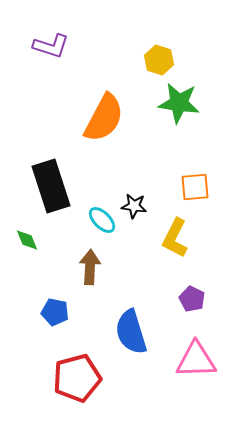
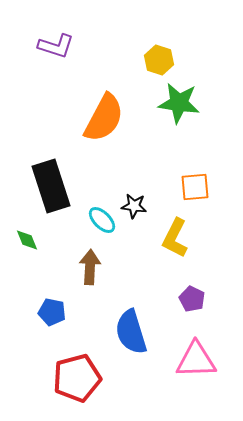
purple L-shape: moved 5 px right
blue pentagon: moved 3 px left
